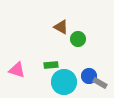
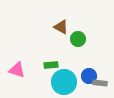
gray rectangle: rotated 24 degrees counterclockwise
